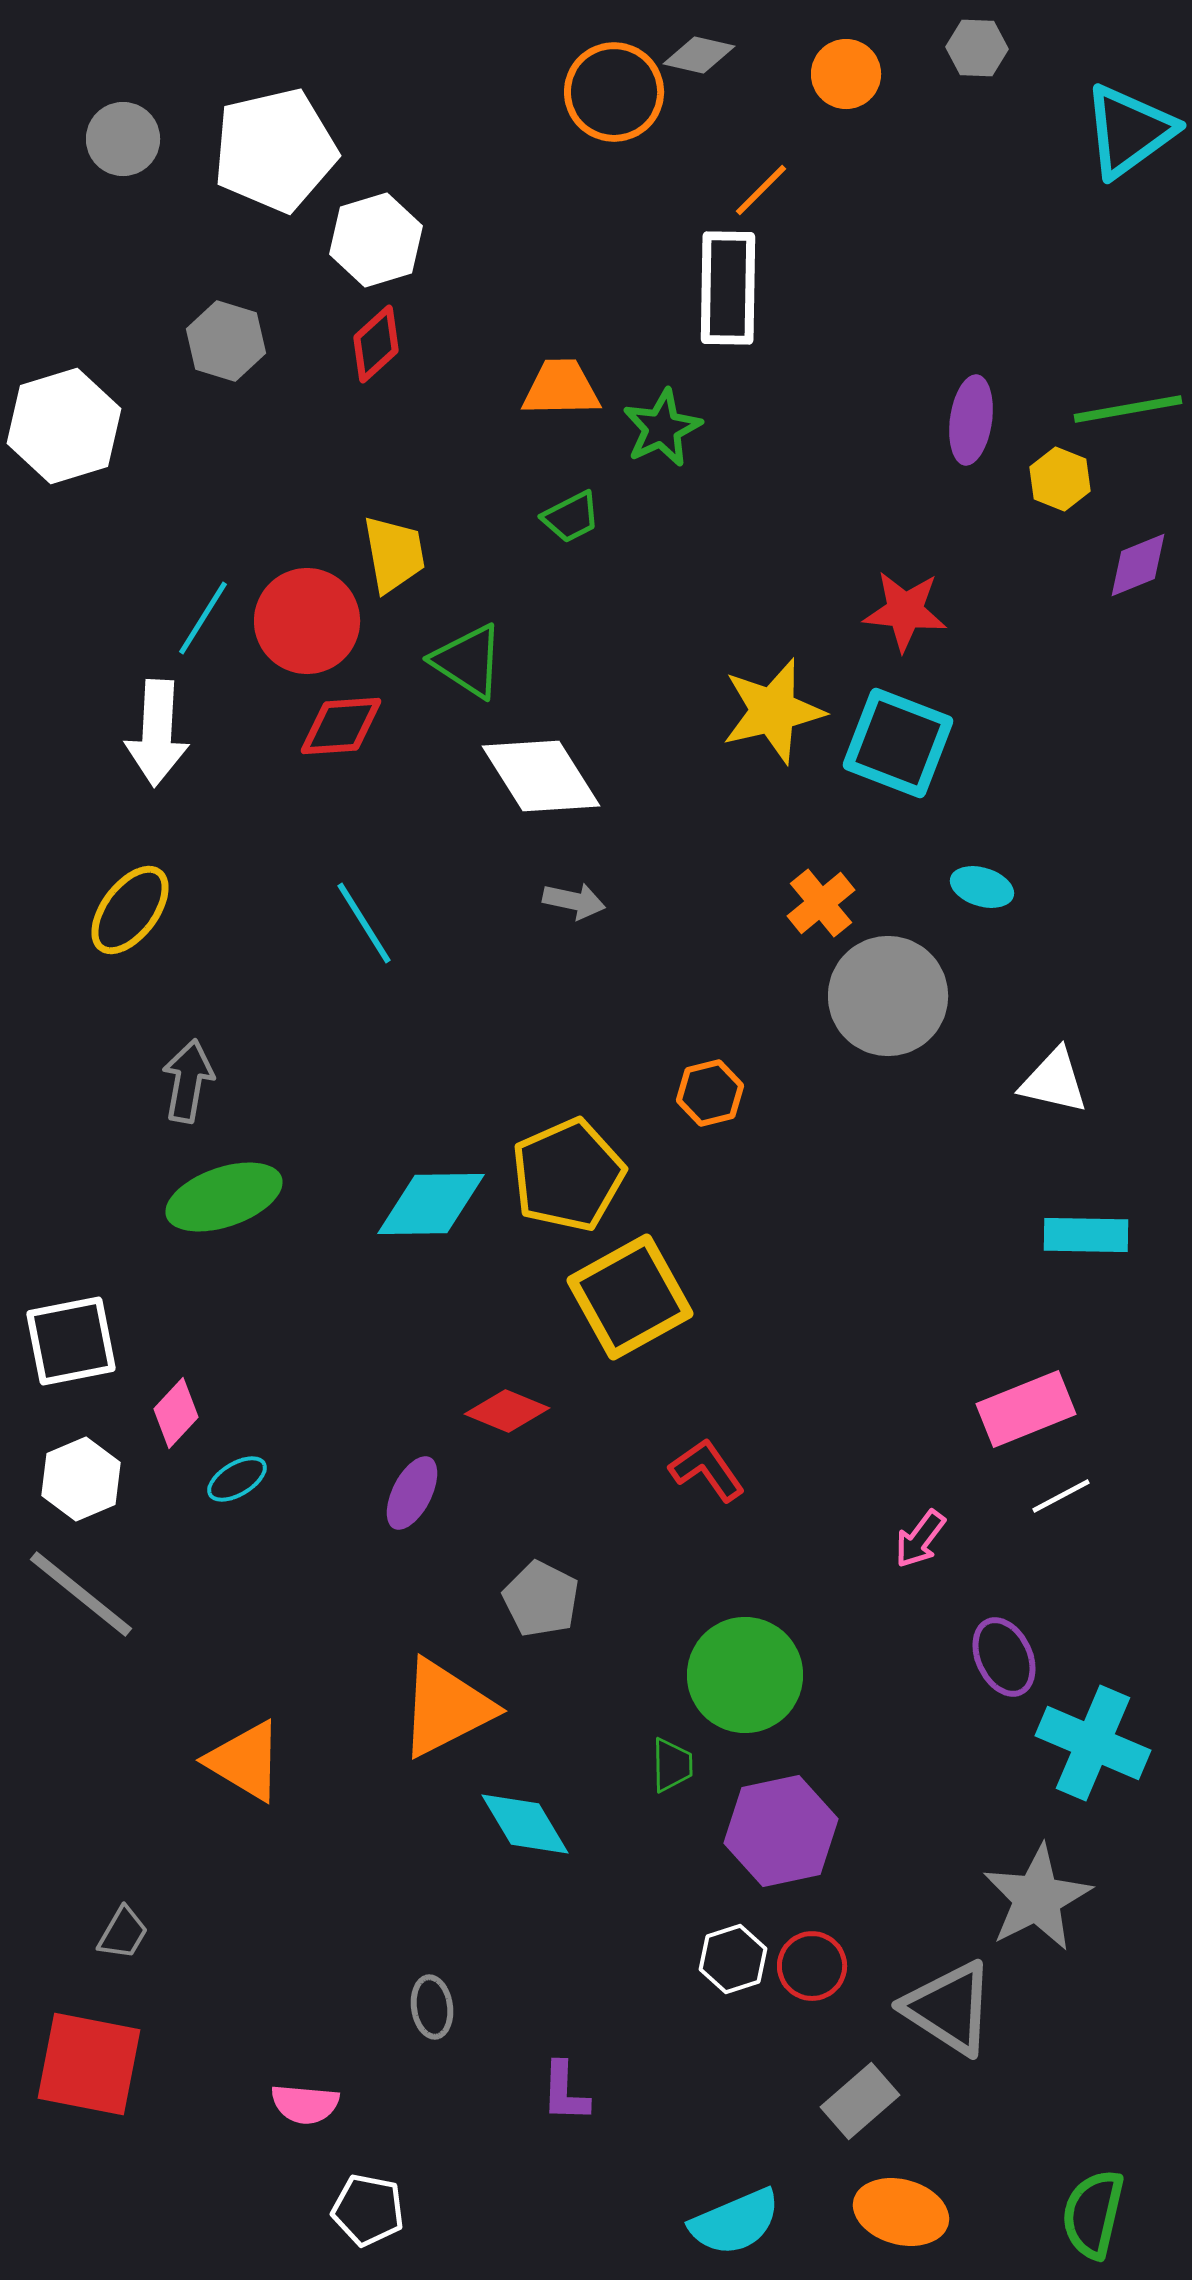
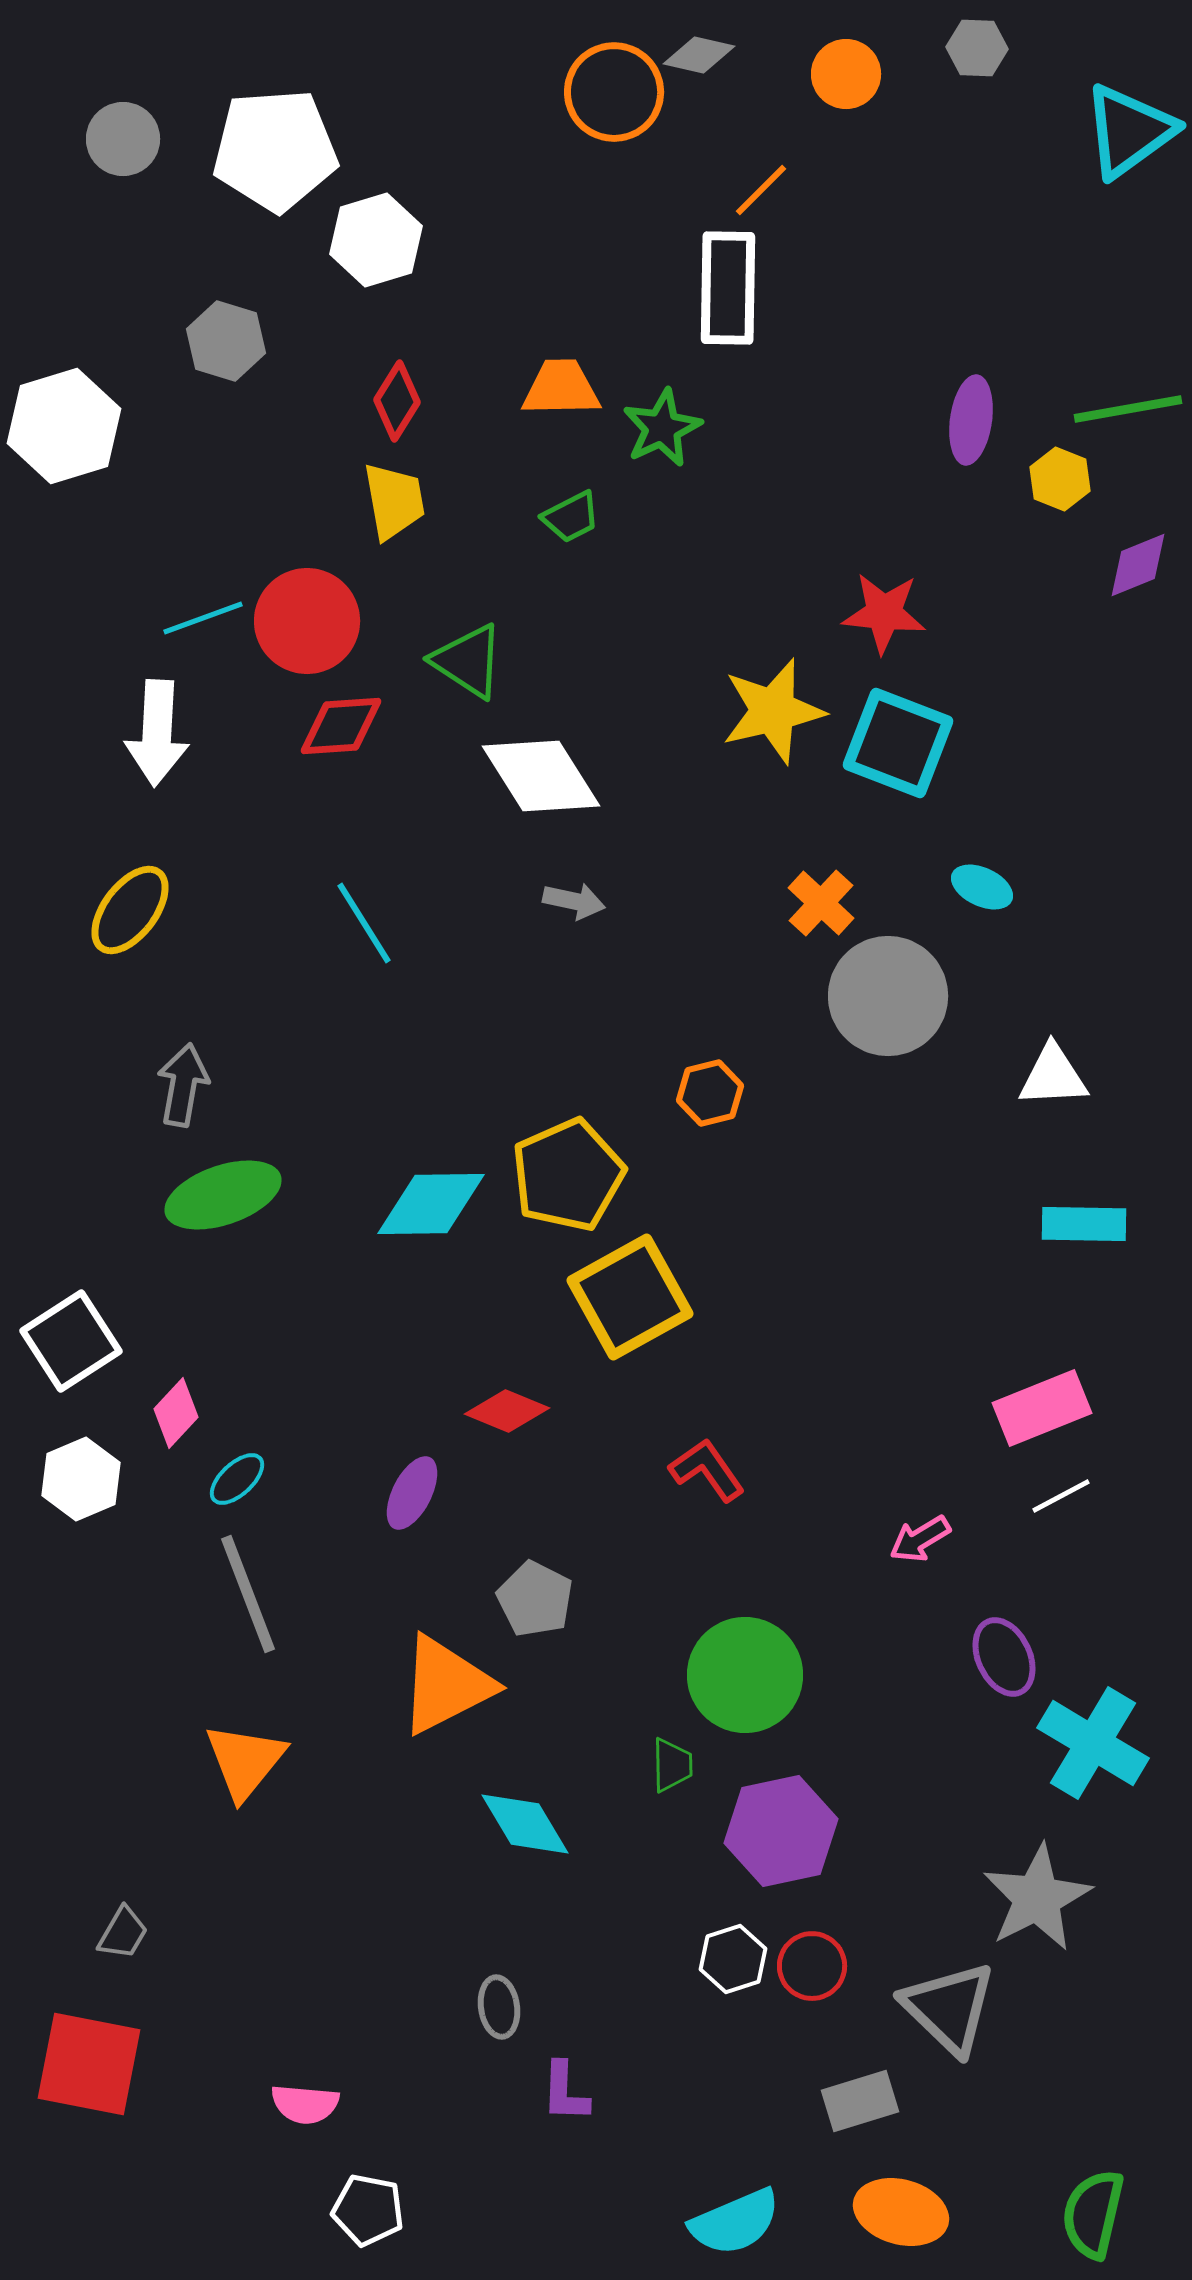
white pentagon at (275, 150): rotated 9 degrees clockwise
red diamond at (376, 344): moved 21 px right, 57 px down; rotated 16 degrees counterclockwise
yellow trapezoid at (394, 554): moved 53 px up
red star at (905, 611): moved 21 px left, 2 px down
cyan line at (203, 618): rotated 38 degrees clockwise
cyan ellipse at (982, 887): rotated 8 degrees clockwise
orange cross at (821, 903): rotated 8 degrees counterclockwise
gray arrow at (188, 1081): moved 5 px left, 4 px down
white triangle at (1054, 1081): moved 1 px left, 5 px up; rotated 16 degrees counterclockwise
green ellipse at (224, 1197): moved 1 px left, 2 px up
cyan rectangle at (1086, 1235): moved 2 px left, 11 px up
white square at (71, 1341): rotated 22 degrees counterclockwise
pink rectangle at (1026, 1409): moved 16 px right, 1 px up
cyan ellipse at (237, 1479): rotated 12 degrees counterclockwise
pink arrow at (920, 1539): rotated 22 degrees clockwise
gray line at (81, 1594): moved 167 px right; rotated 30 degrees clockwise
gray pentagon at (541, 1599): moved 6 px left
orange triangle at (446, 1708): moved 23 px up
cyan cross at (1093, 1743): rotated 8 degrees clockwise
orange triangle at (245, 1761): rotated 38 degrees clockwise
gray ellipse at (432, 2007): moved 67 px right
gray triangle at (949, 2008): rotated 11 degrees clockwise
gray rectangle at (860, 2101): rotated 24 degrees clockwise
